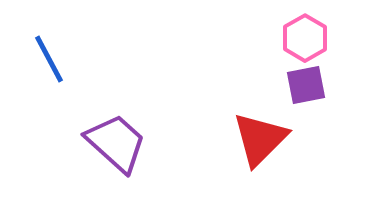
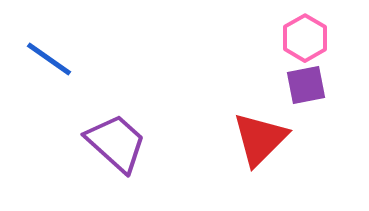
blue line: rotated 27 degrees counterclockwise
